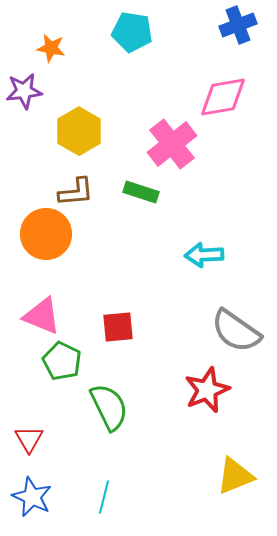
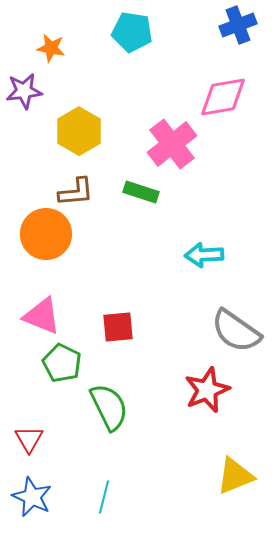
green pentagon: moved 2 px down
